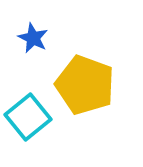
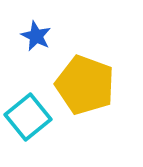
blue star: moved 3 px right, 2 px up
